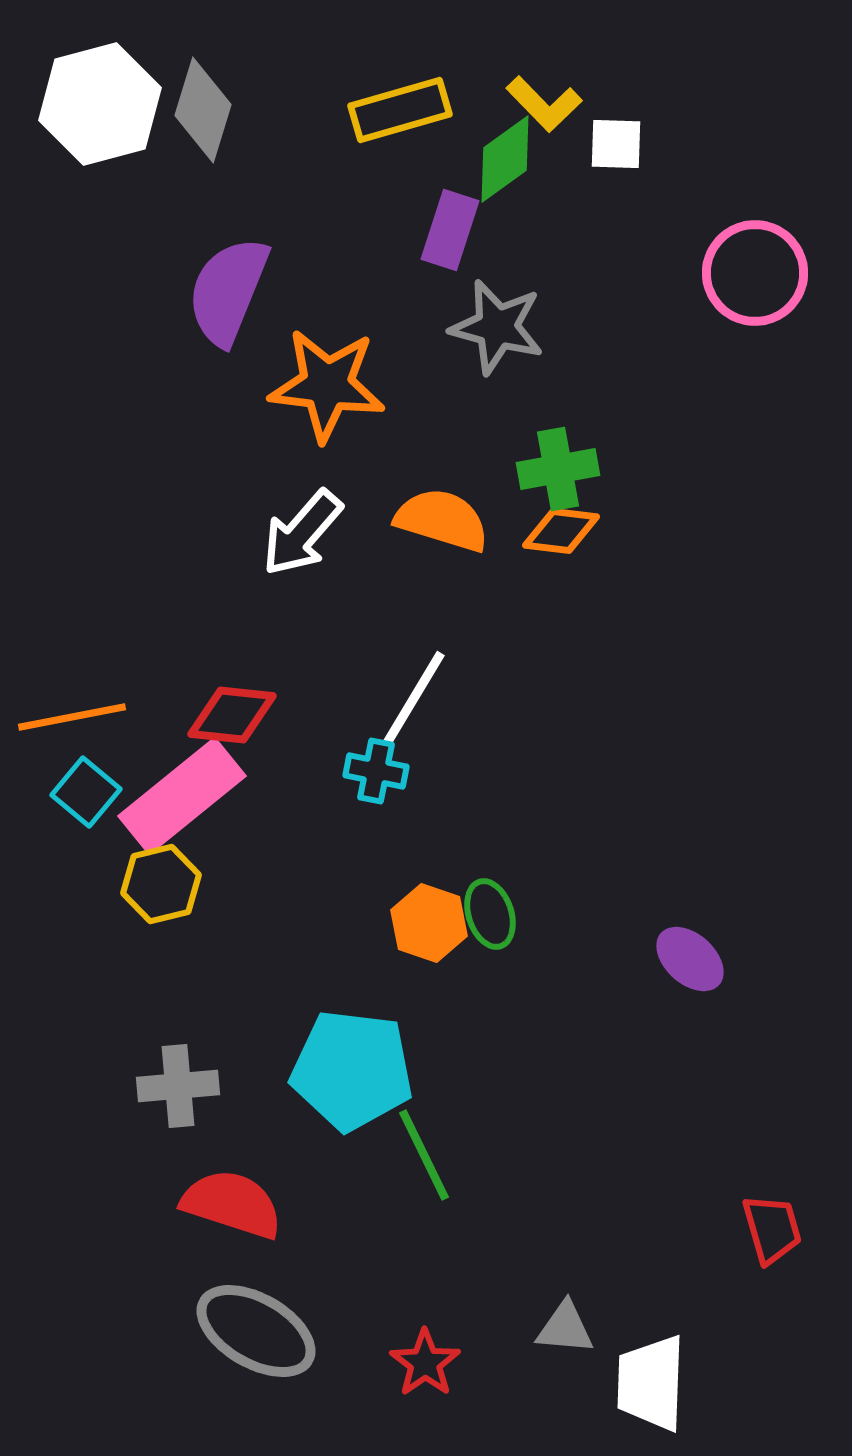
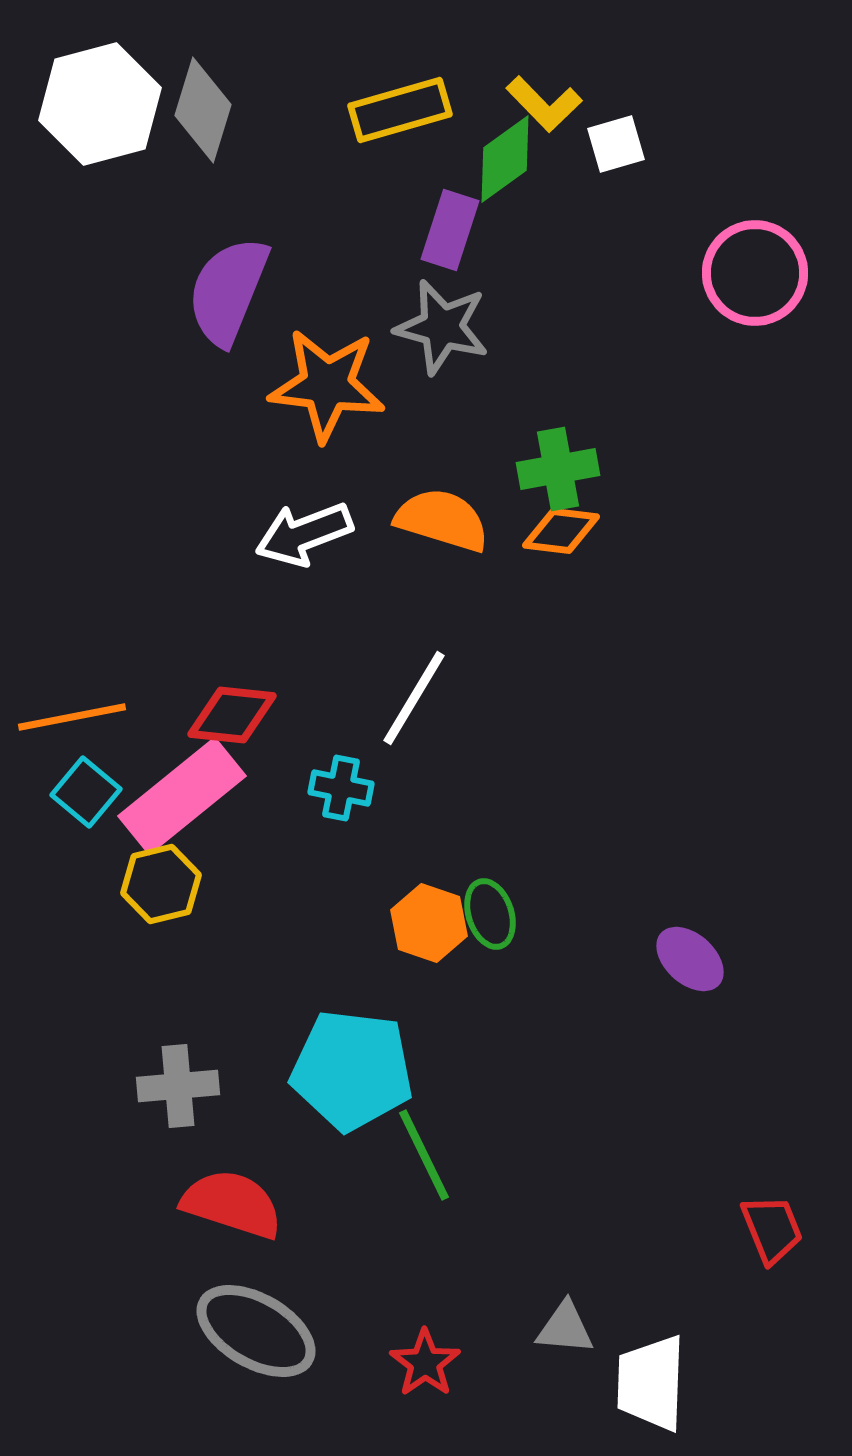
white square: rotated 18 degrees counterclockwise
gray star: moved 55 px left
white arrow: moved 2 px right, 1 px down; rotated 28 degrees clockwise
cyan cross: moved 35 px left, 17 px down
red trapezoid: rotated 6 degrees counterclockwise
